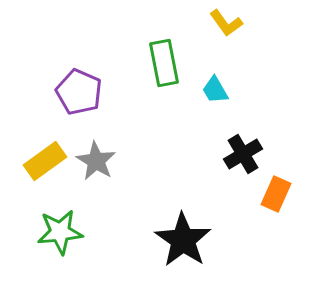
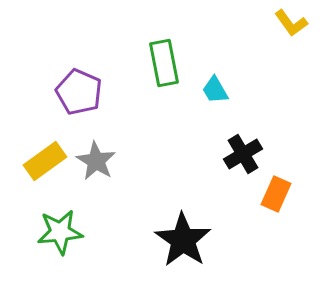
yellow L-shape: moved 65 px right
